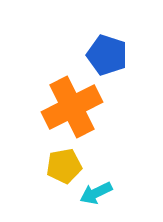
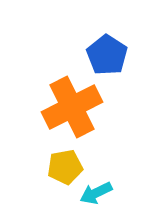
blue pentagon: rotated 15 degrees clockwise
yellow pentagon: moved 1 px right, 1 px down
